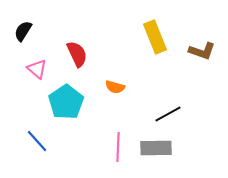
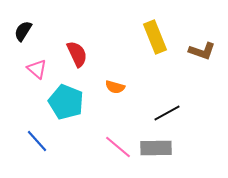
cyan pentagon: rotated 16 degrees counterclockwise
black line: moved 1 px left, 1 px up
pink line: rotated 52 degrees counterclockwise
